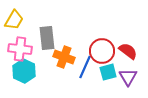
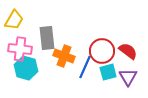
orange cross: moved 1 px up
cyan hexagon: moved 2 px right, 3 px up; rotated 10 degrees counterclockwise
